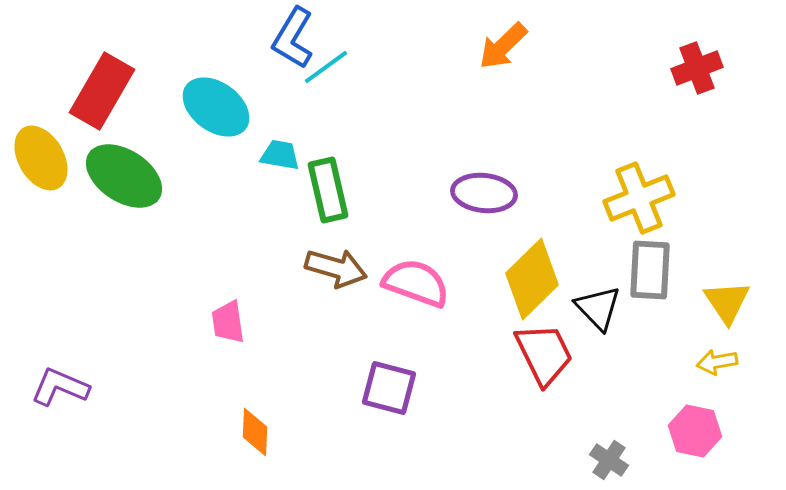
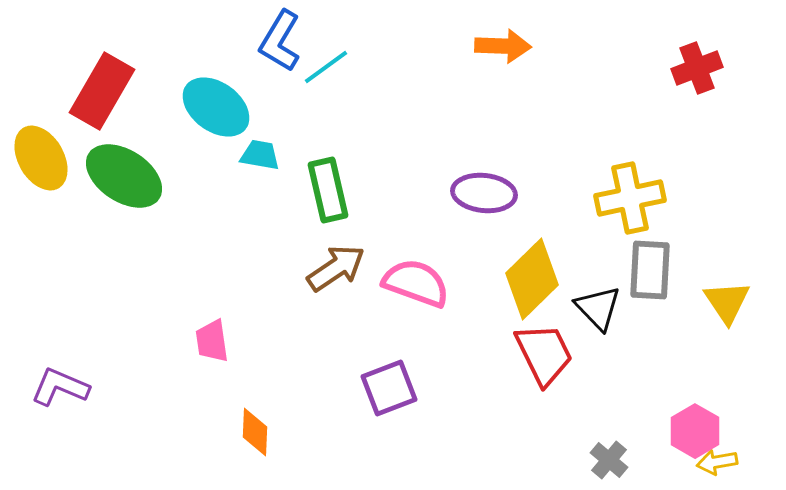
blue L-shape: moved 13 px left, 3 px down
orange arrow: rotated 134 degrees counterclockwise
cyan trapezoid: moved 20 px left
yellow cross: moved 9 px left; rotated 10 degrees clockwise
brown arrow: rotated 50 degrees counterclockwise
pink trapezoid: moved 16 px left, 19 px down
yellow arrow: moved 100 px down
purple square: rotated 36 degrees counterclockwise
pink hexagon: rotated 18 degrees clockwise
gray cross: rotated 6 degrees clockwise
